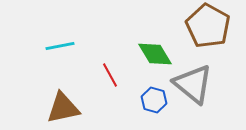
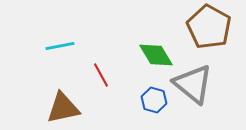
brown pentagon: moved 1 px right, 1 px down
green diamond: moved 1 px right, 1 px down
red line: moved 9 px left
